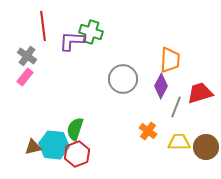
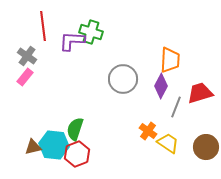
yellow trapezoid: moved 11 px left, 1 px down; rotated 35 degrees clockwise
